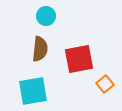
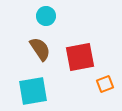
brown semicircle: rotated 40 degrees counterclockwise
red square: moved 1 px right, 2 px up
orange square: rotated 18 degrees clockwise
